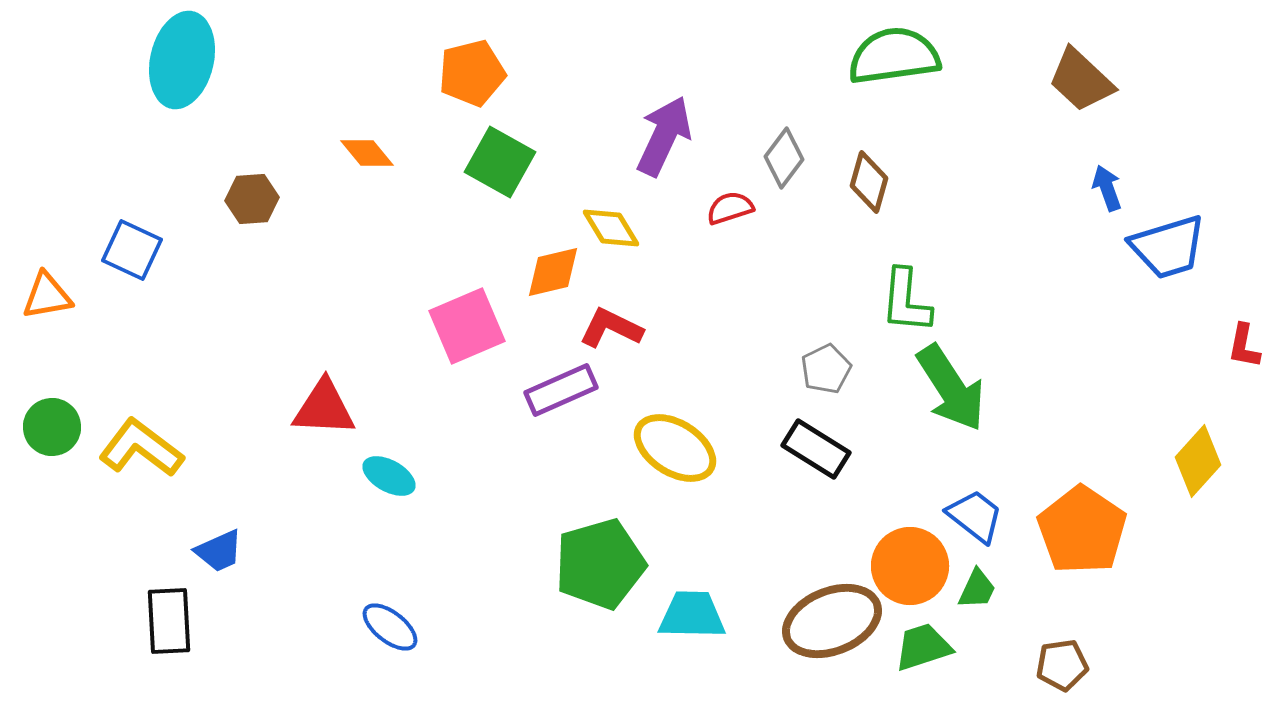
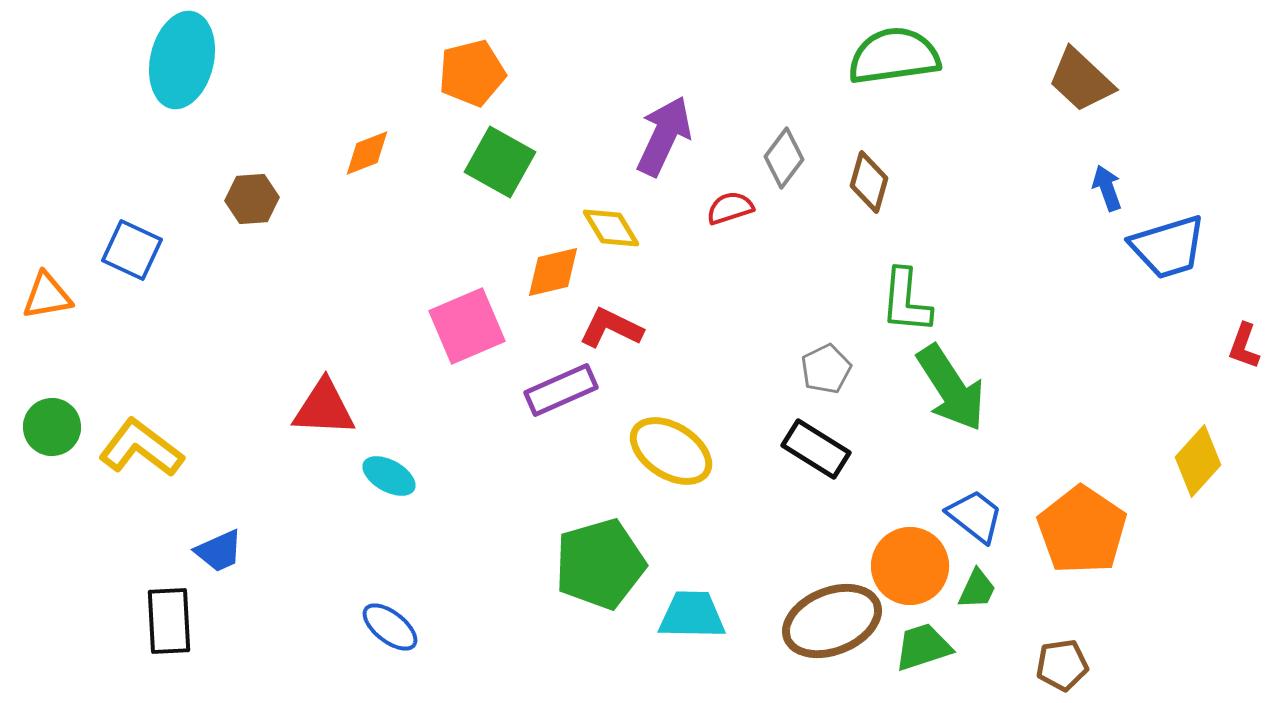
orange diamond at (367, 153): rotated 72 degrees counterclockwise
red L-shape at (1244, 346): rotated 9 degrees clockwise
yellow ellipse at (675, 448): moved 4 px left, 3 px down
